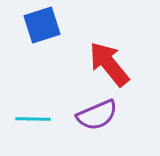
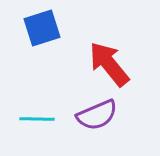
blue square: moved 3 px down
cyan line: moved 4 px right
